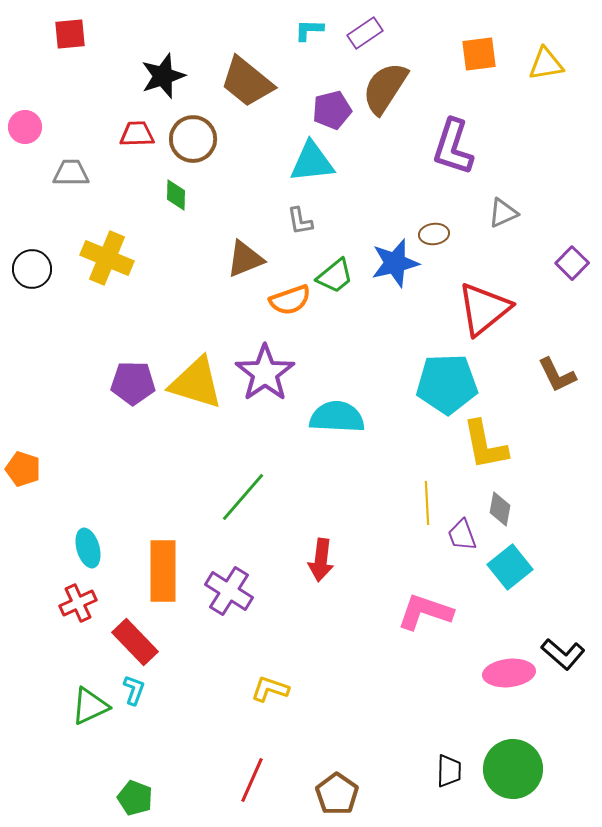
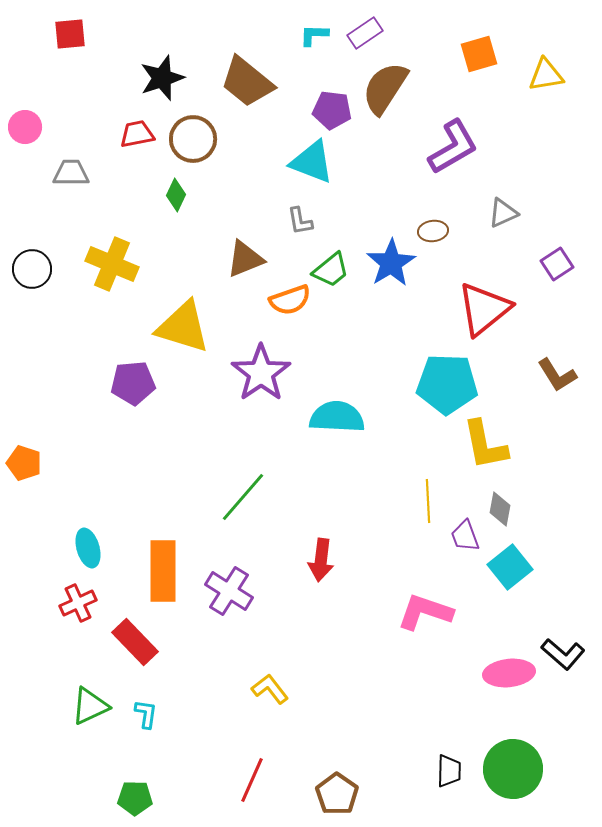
cyan L-shape at (309, 30): moved 5 px right, 5 px down
orange square at (479, 54): rotated 9 degrees counterclockwise
yellow triangle at (546, 64): moved 11 px down
black star at (163, 76): moved 1 px left, 2 px down
purple pentagon at (332, 110): rotated 21 degrees clockwise
red trapezoid at (137, 134): rotated 9 degrees counterclockwise
purple L-shape at (453, 147): rotated 138 degrees counterclockwise
cyan triangle at (312, 162): rotated 27 degrees clockwise
green diamond at (176, 195): rotated 24 degrees clockwise
brown ellipse at (434, 234): moved 1 px left, 3 px up
yellow cross at (107, 258): moved 5 px right, 6 px down
blue star at (395, 263): moved 4 px left; rotated 18 degrees counterclockwise
purple square at (572, 263): moved 15 px left, 1 px down; rotated 12 degrees clockwise
green trapezoid at (335, 276): moved 4 px left, 6 px up
purple star at (265, 373): moved 4 px left
brown L-shape at (557, 375): rotated 6 degrees counterclockwise
purple pentagon at (133, 383): rotated 6 degrees counterclockwise
yellow triangle at (196, 383): moved 13 px left, 56 px up
cyan pentagon at (447, 384): rotated 4 degrees clockwise
orange pentagon at (23, 469): moved 1 px right, 6 px up
yellow line at (427, 503): moved 1 px right, 2 px up
purple trapezoid at (462, 535): moved 3 px right, 1 px down
yellow L-shape at (270, 689): rotated 33 degrees clockwise
cyan L-shape at (134, 690): moved 12 px right, 24 px down; rotated 12 degrees counterclockwise
green pentagon at (135, 798): rotated 20 degrees counterclockwise
